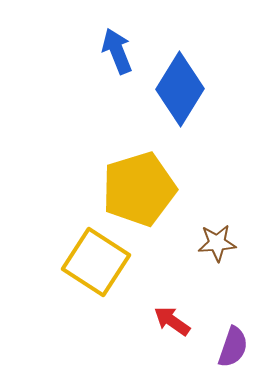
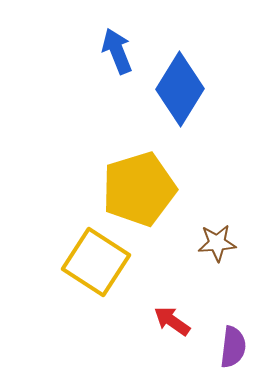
purple semicircle: rotated 12 degrees counterclockwise
